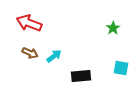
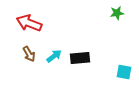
green star: moved 4 px right, 15 px up; rotated 24 degrees clockwise
brown arrow: moved 1 px left, 1 px down; rotated 35 degrees clockwise
cyan square: moved 3 px right, 4 px down
black rectangle: moved 1 px left, 18 px up
